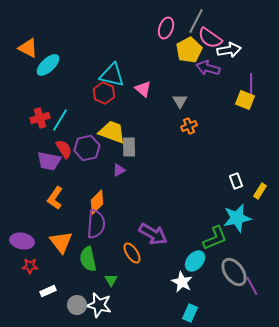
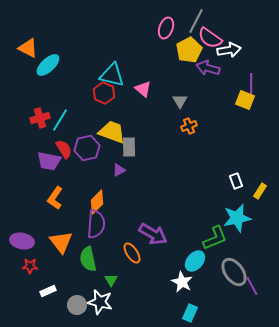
white star at (99, 305): moved 1 px right, 3 px up
